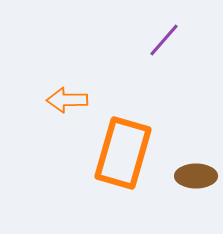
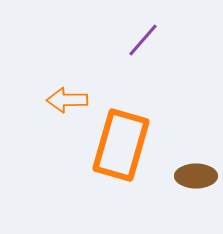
purple line: moved 21 px left
orange rectangle: moved 2 px left, 8 px up
